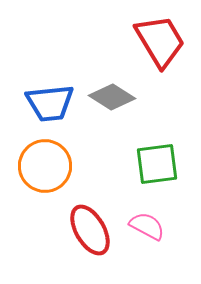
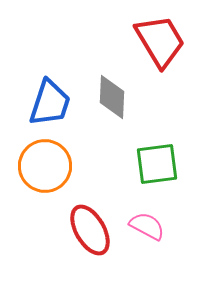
gray diamond: rotated 60 degrees clockwise
blue trapezoid: rotated 66 degrees counterclockwise
